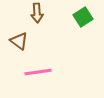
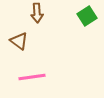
green square: moved 4 px right, 1 px up
pink line: moved 6 px left, 5 px down
